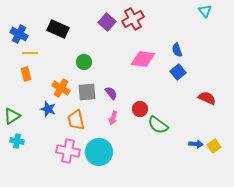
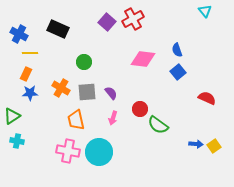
orange rectangle: rotated 40 degrees clockwise
blue star: moved 18 px left, 16 px up; rotated 21 degrees counterclockwise
